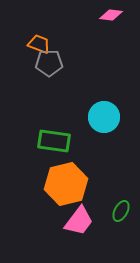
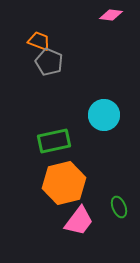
orange trapezoid: moved 3 px up
gray pentagon: moved 1 px up; rotated 24 degrees clockwise
cyan circle: moved 2 px up
green rectangle: rotated 20 degrees counterclockwise
orange hexagon: moved 2 px left, 1 px up
green ellipse: moved 2 px left, 4 px up; rotated 50 degrees counterclockwise
